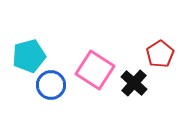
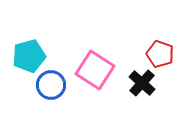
red pentagon: rotated 20 degrees counterclockwise
black cross: moved 8 px right
